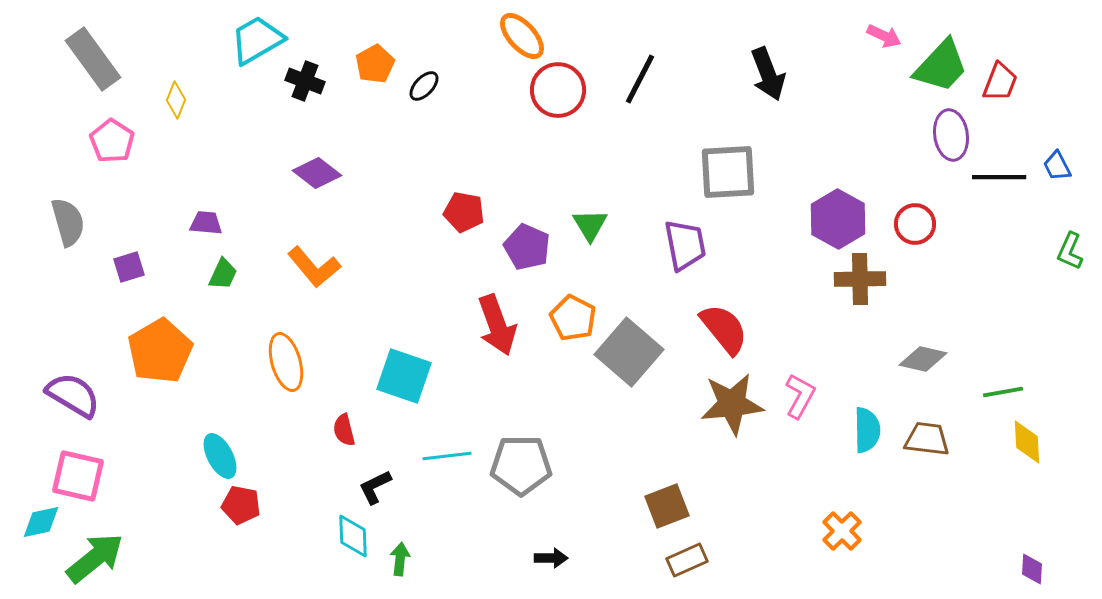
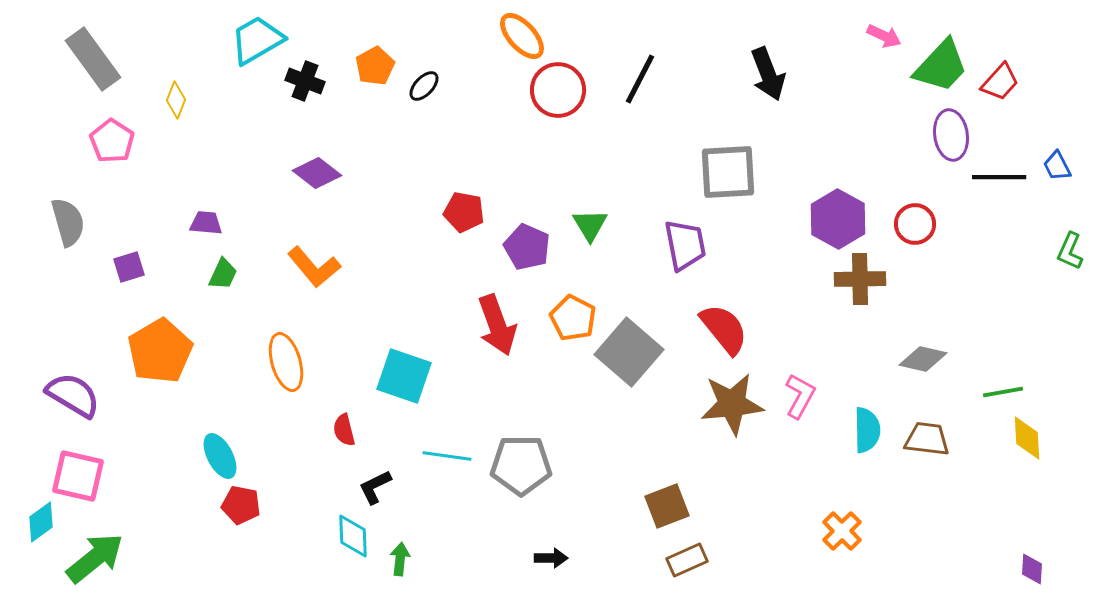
orange pentagon at (375, 64): moved 2 px down
red trapezoid at (1000, 82): rotated 21 degrees clockwise
yellow diamond at (1027, 442): moved 4 px up
cyan line at (447, 456): rotated 15 degrees clockwise
cyan diamond at (41, 522): rotated 24 degrees counterclockwise
